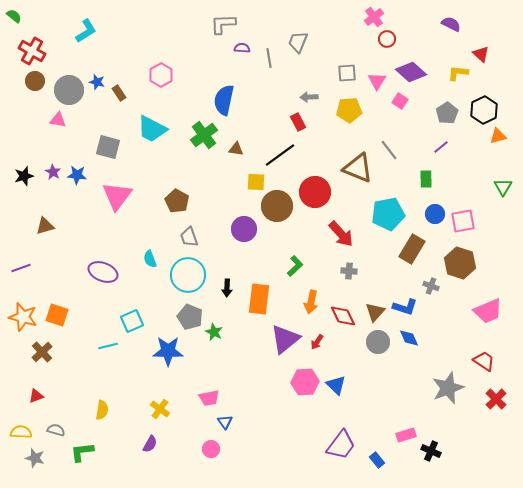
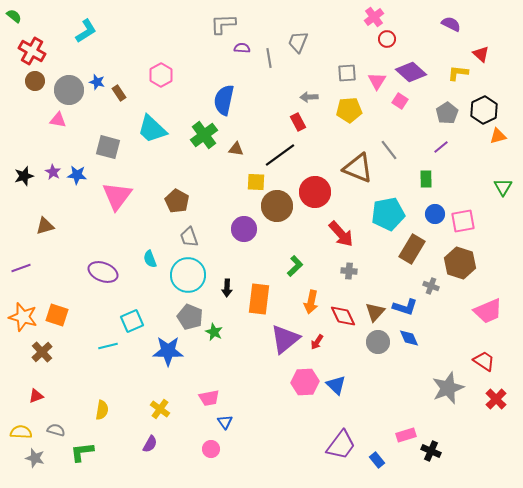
cyan trapezoid at (152, 129): rotated 16 degrees clockwise
